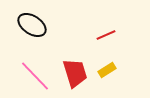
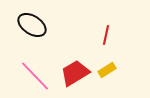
red line: rotated 54 degrees counterclockwise
red trapezoid: rotated 104 degrees counterclockwise
